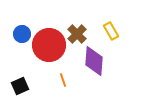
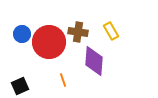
brown cross: moved 1 px right, 2 px up; rotated 36 degrees counterclockwise
red circle: moved 3 px up
